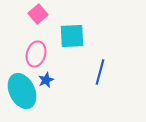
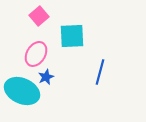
pink square: moved 1 px right, 2 px down
pink ellipse: rotated 15 degrees clockwise
blue star: moved 3 px up
cyan ellipse: rotated 40 degrees counterclockwise
